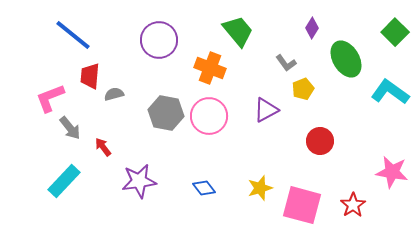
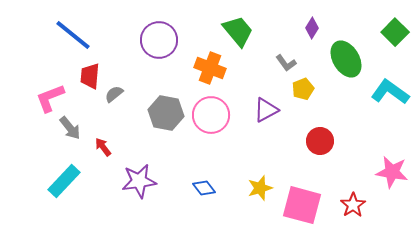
gray semicircle: rotated 24 degrees counterclockwise
pink circle: moved 2 px right, 1 px up
